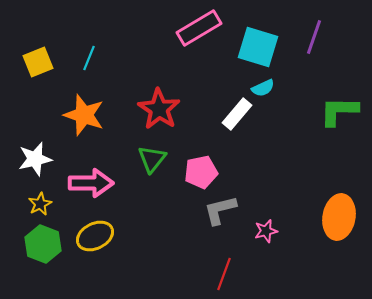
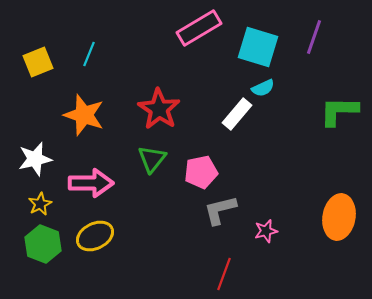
cyan line: moved 4 px up
